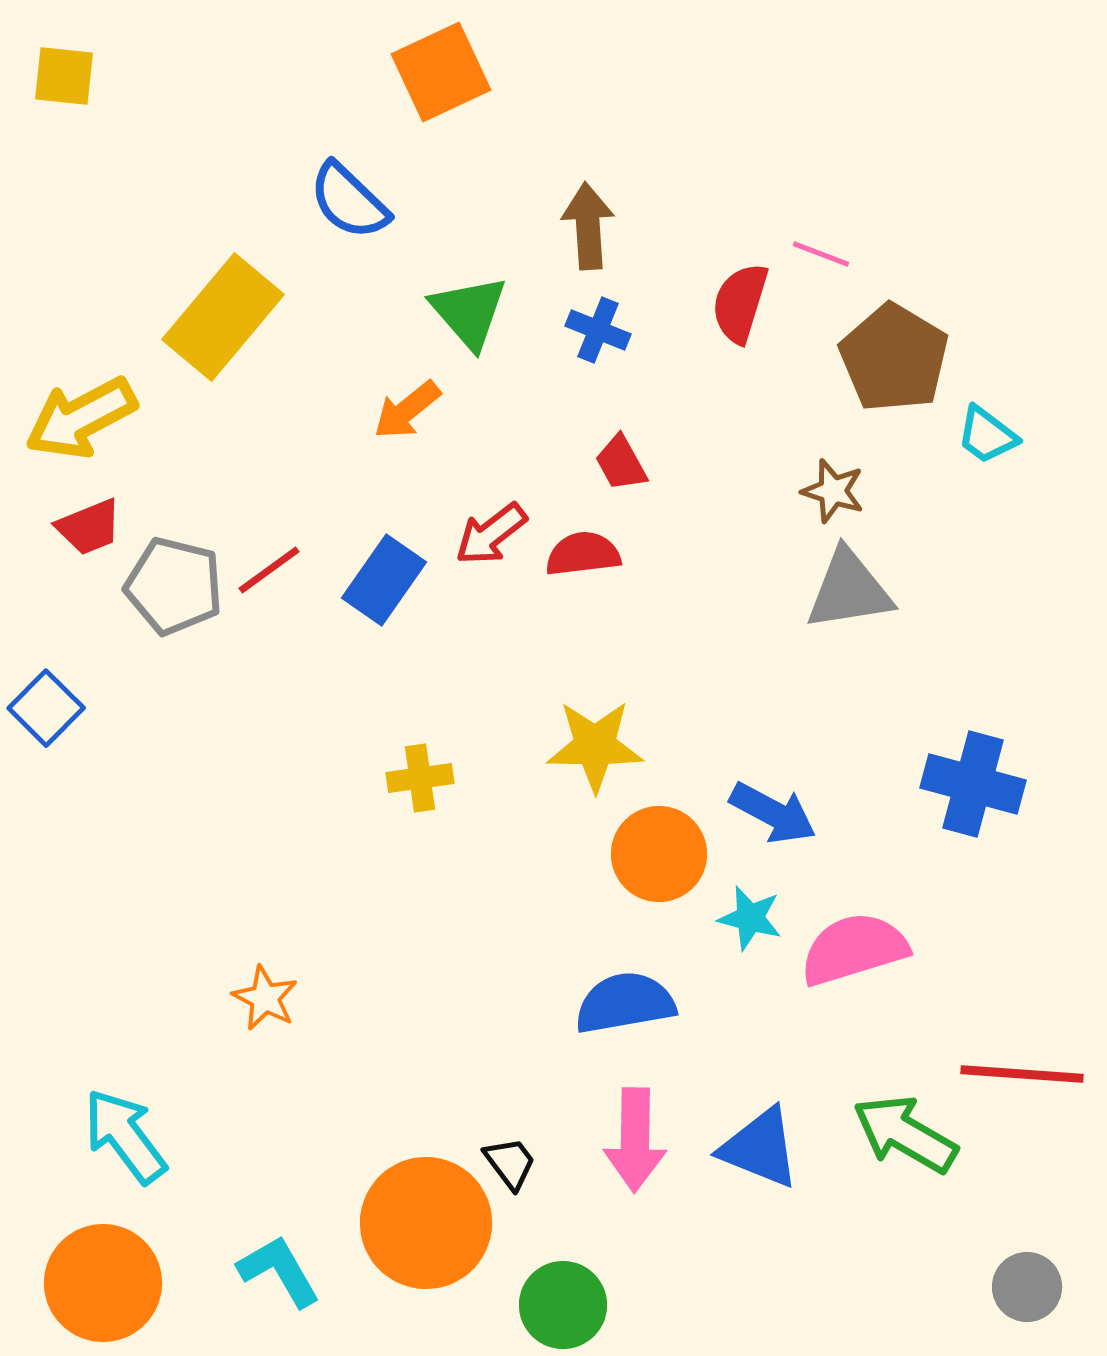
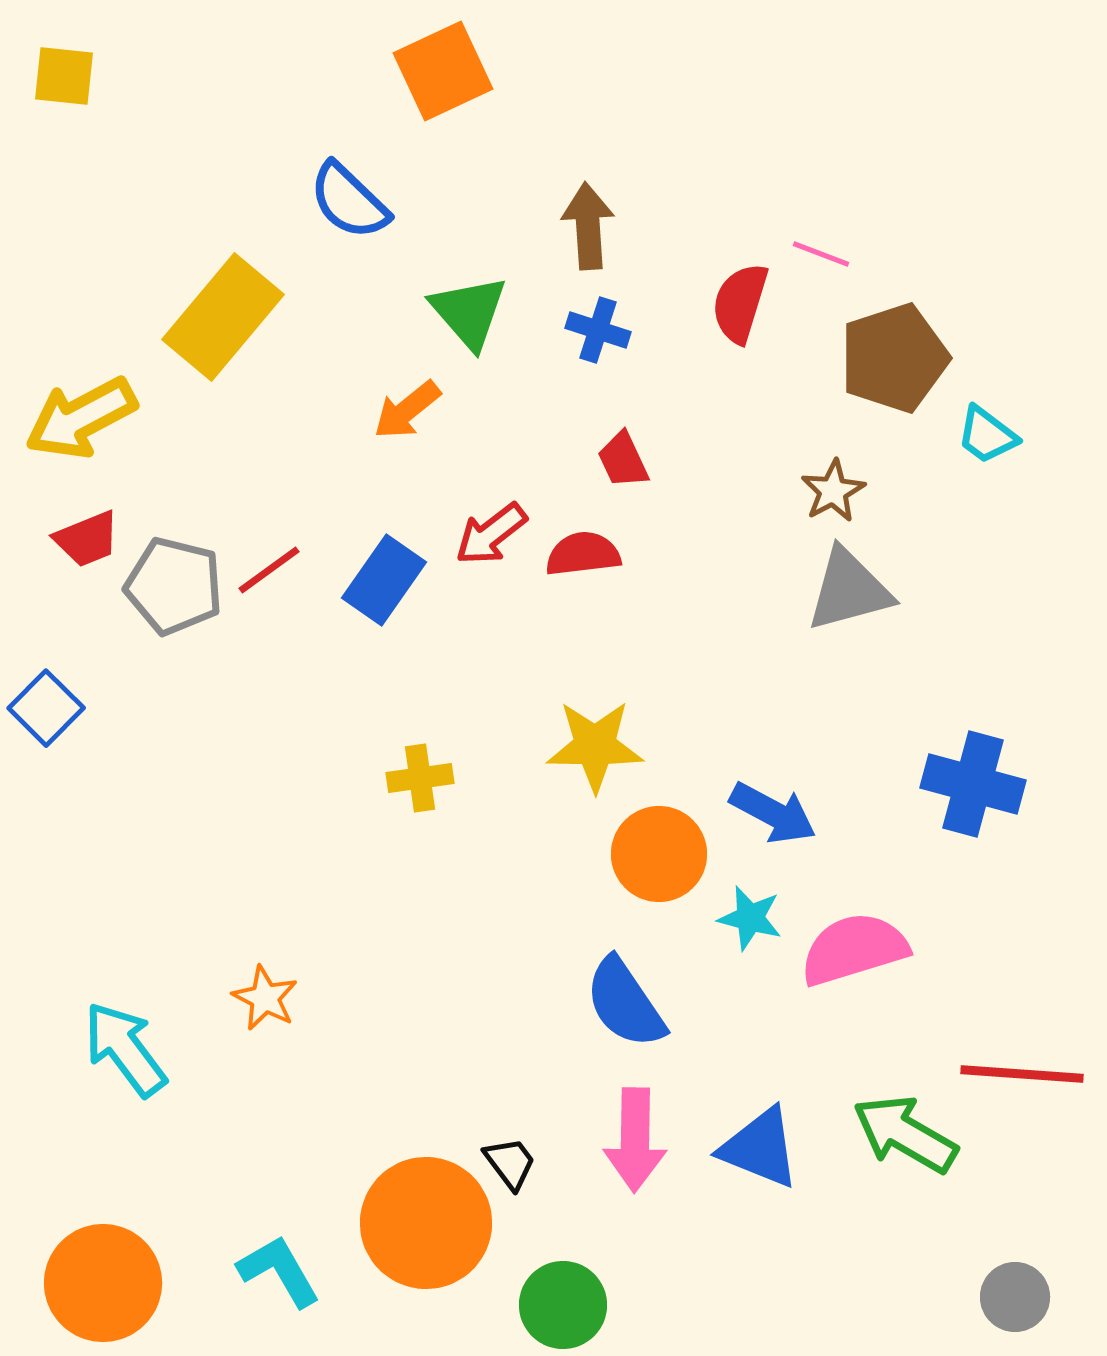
orange square at (441, 72): moved 2 px right, 1 px up
blue cross at (598, 330): rotated 4 degrees counterclockwise
brown pentagon at (894, 358): rotated 23 degrees clockwise
red trapezoid at (621, 463): moved 2 px right, 3 px up; rotated 4 degrees clockwise
brown star at (833, 491): rotated 26 degrees clockwise
red trapezoid at (89, 527): moved 2 px left, 12 px down
gray triangle at (849, 590): rotated 6 degrees counterclockwise
blue semicircle at (625, 1003): rotated 114 degrees counterclockwise
cyan arrow at (125, 1136): moved 87 px up
gray circle at (1027, 1287): moved 12 px left, 10 px down
